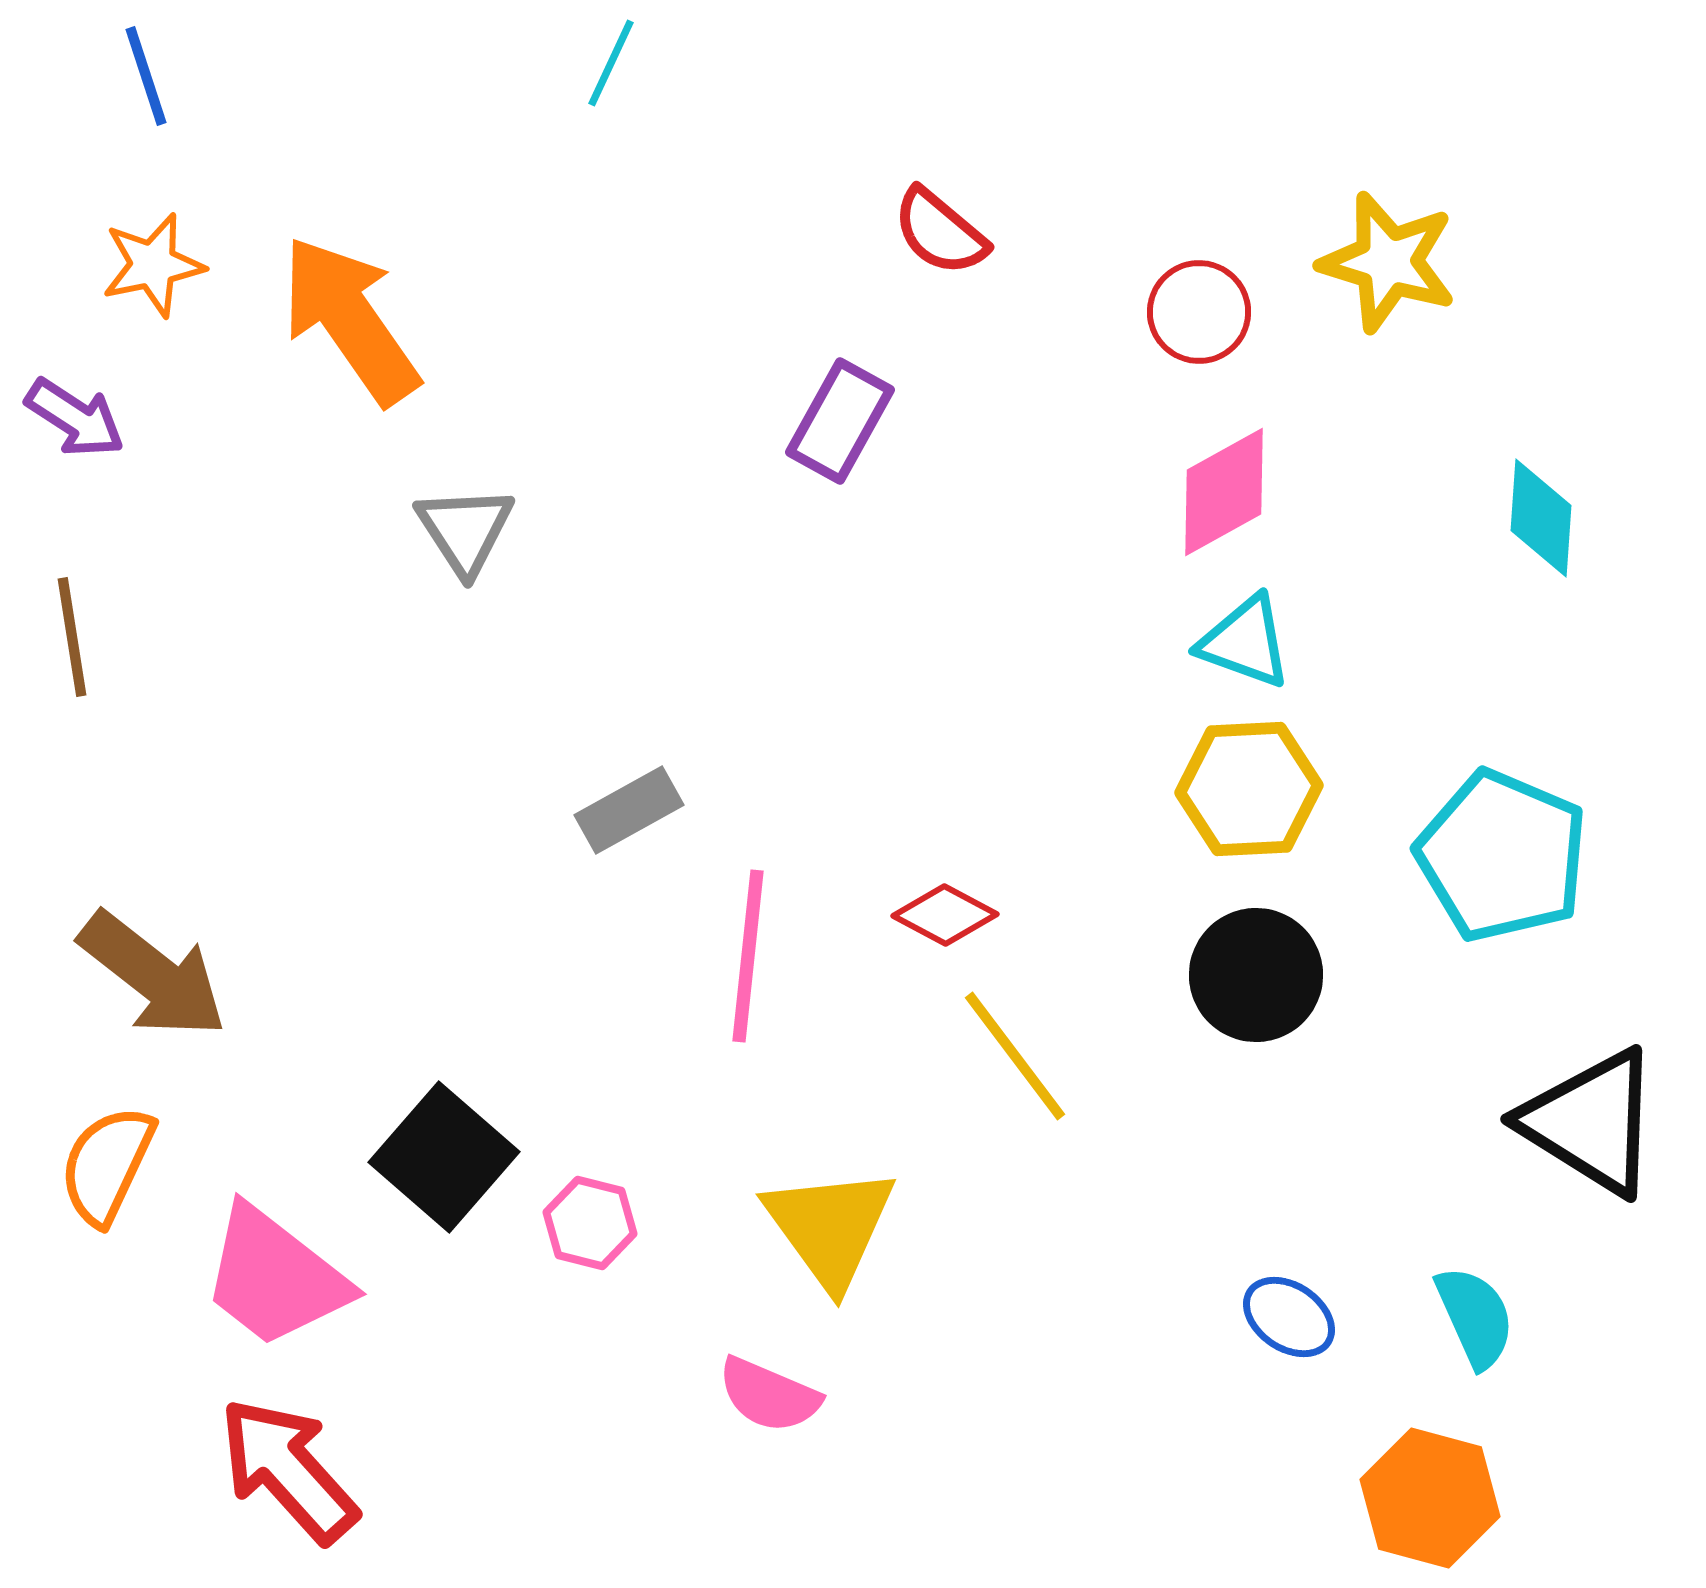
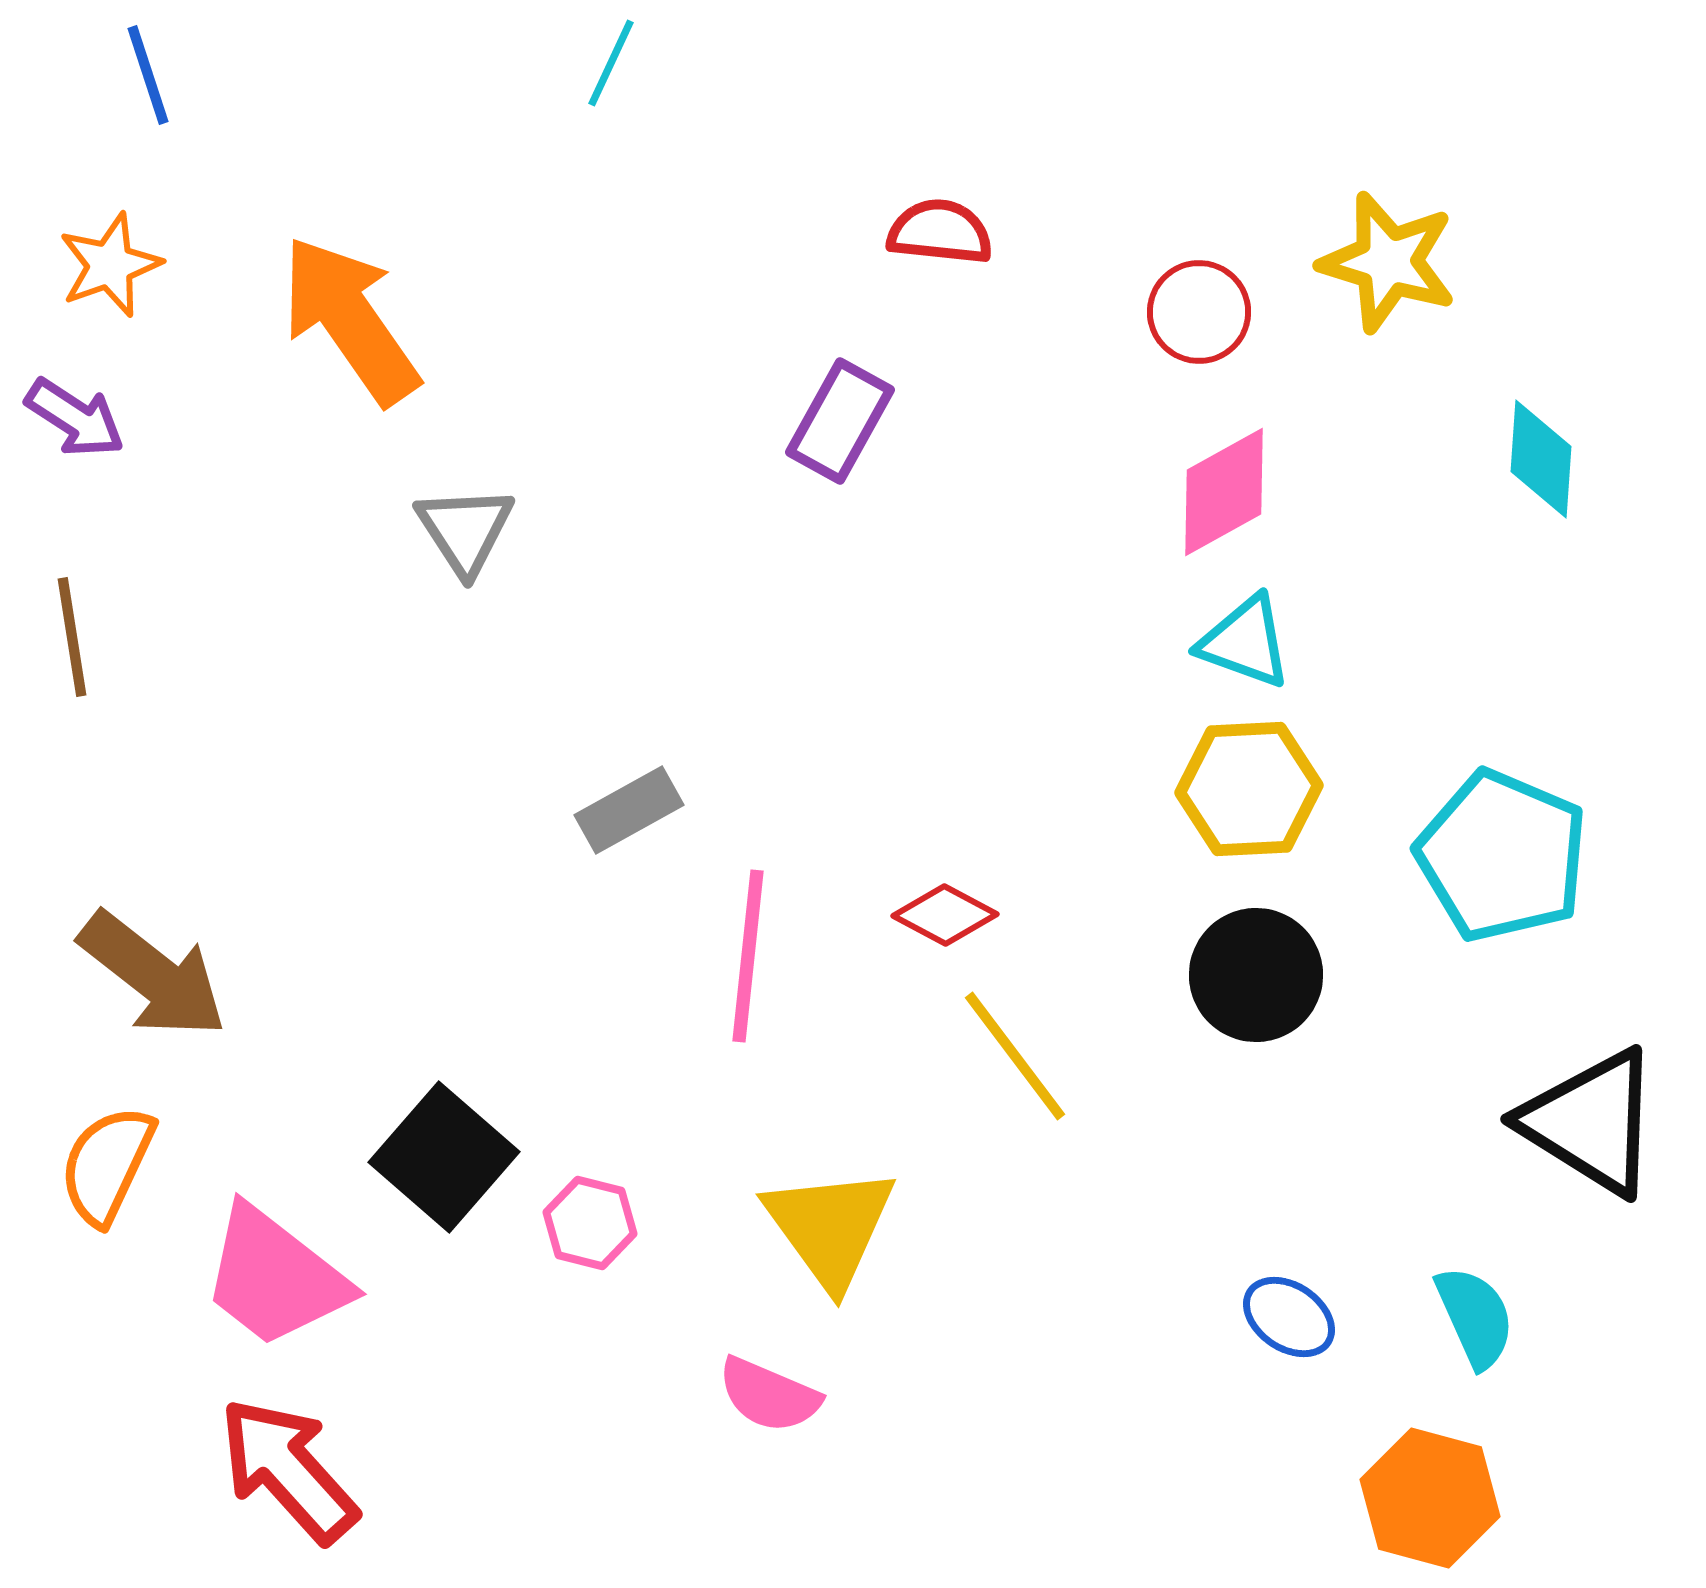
blue line: moved 2 px right, 1 px up
red semicircle: rotated 146 degrees clockwise
orange star: moved 43 px left; rotated 8 degrees counterclockwise
cyan diamond: moved 59 px up
